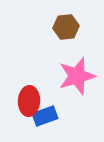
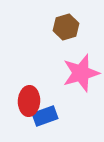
brown hexagon: rotated 10 degrees counterclockwise
pink star: moved 4 px right, 3 px up
